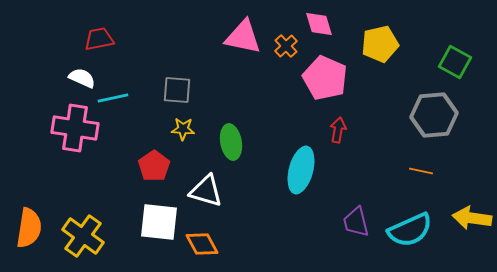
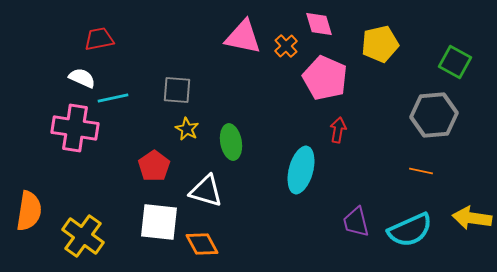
yellow star: moved 4 px right; rotated 25 degrees clockwise
orange semicircle: moved 17 px up
